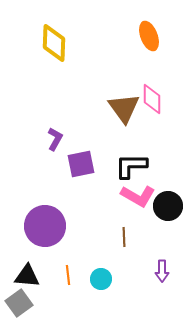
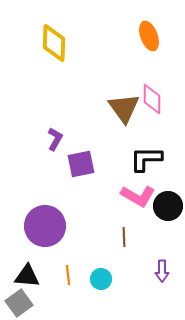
black L-shape: moved 15 px right, 7 px up
